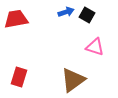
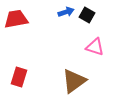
brown triangle: moved 1 px right, 1 px down
